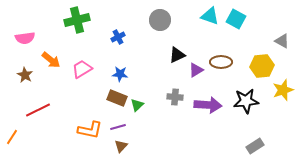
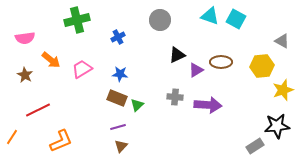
black star: moved 31 px right, 25 px down
orange L-shape: moved 29 px left, 11 px down; rotated 35 degrees counterclockwise
